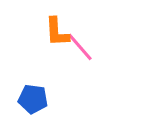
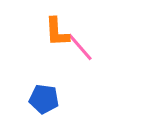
blue pentagon: moved 11 px right
